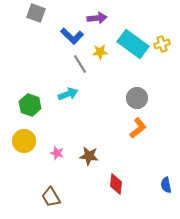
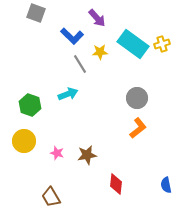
purple arrow: rotated 54 degrees clockwise
brown star: moved 2 px left, 1 px up; rotated 18 degrees counterclockwise
